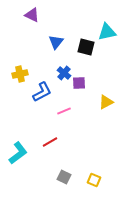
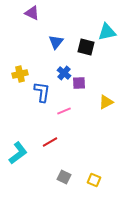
purple triangle: moved 2 px up
blue L-shape: rotated 55 degrees counterclockwise
